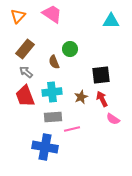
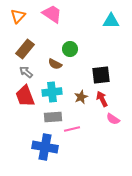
brown semicircle: moved 1 px right, 2 px down; rotated 40 degrees counterclockwise
